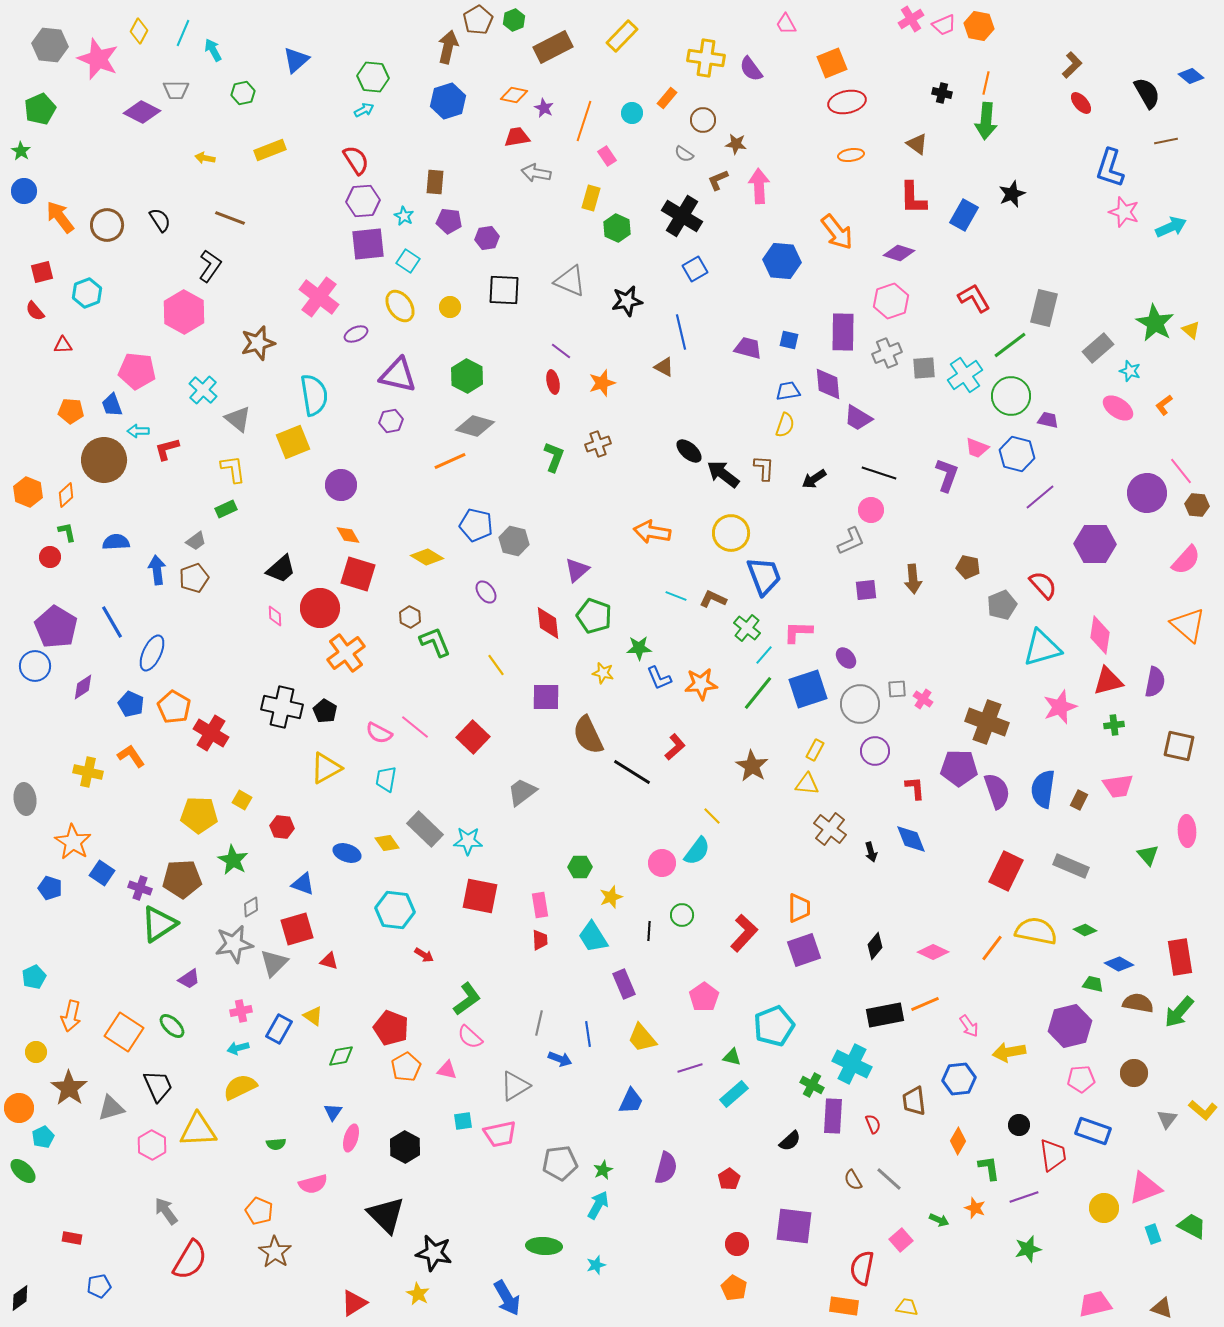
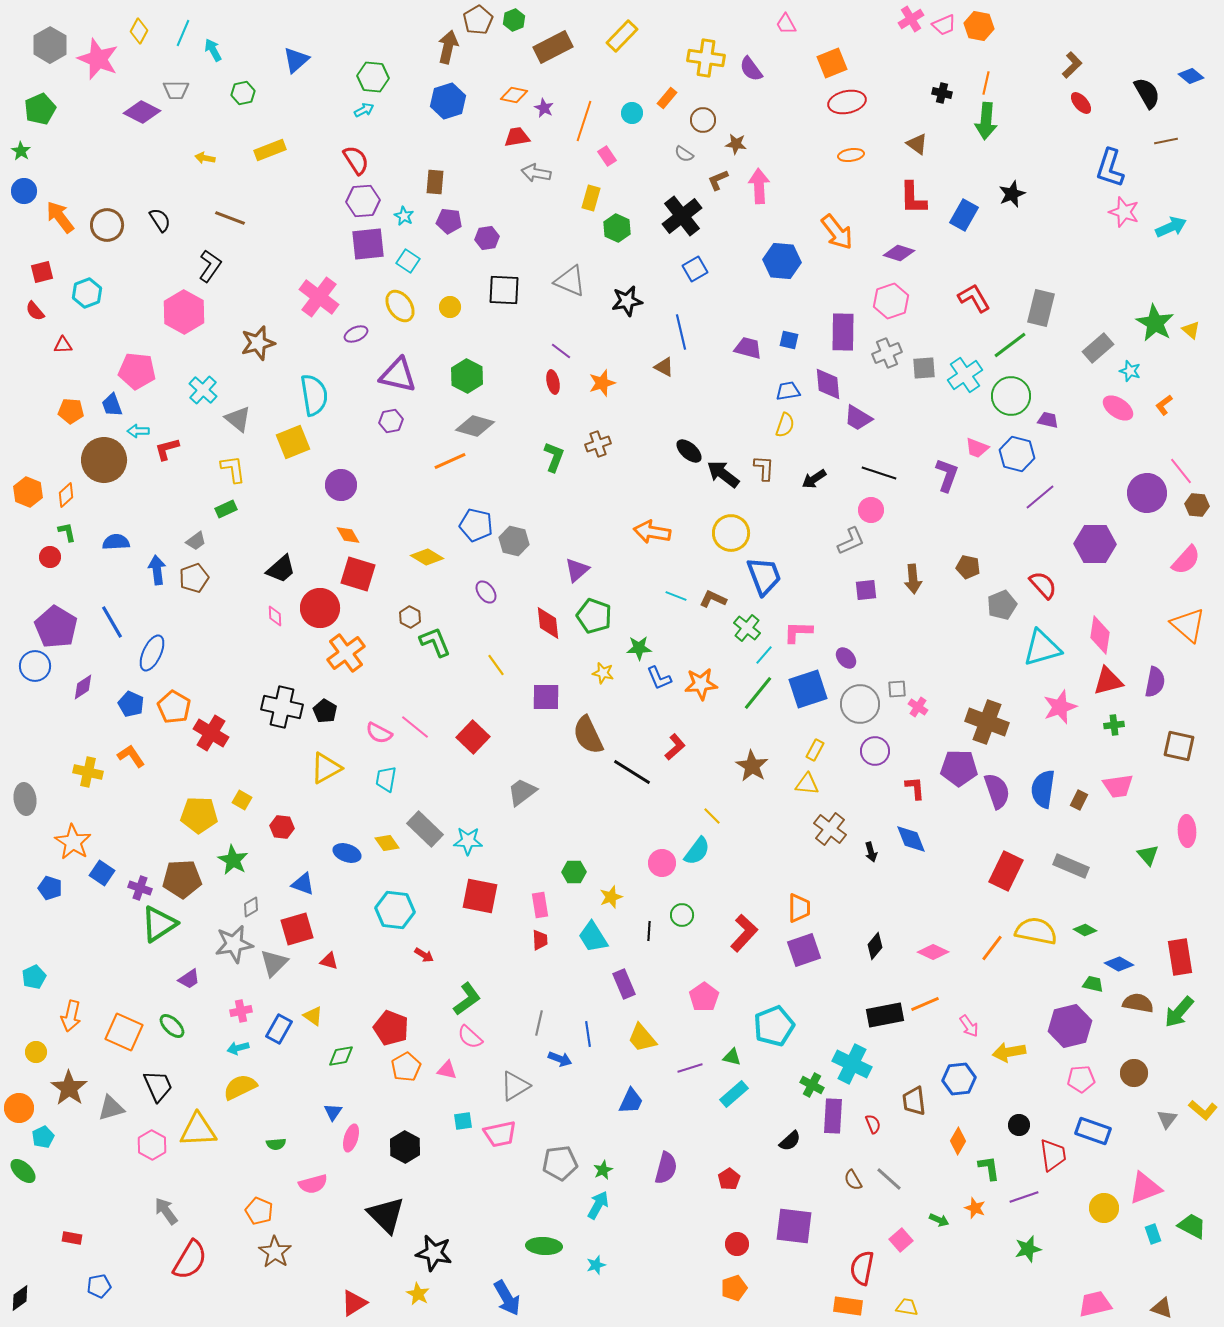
gray hexagon at (50, 45): rotated 24 degrees clockwise
black cross at (682, 216): rotated 21 degrees clockwise
gray rectangle at (1044, 308): moved 3 px left
pink cross at (923, 699): moved 5 px left, 8 px down
green hexagon at (580, 867): moved 6 px left, 5 px down
orange square at (124, 1032): rotated 9 degrees counterclockwise
orange pentagon at (734, 1288): rotated 25 degrees clockwise
orange rectangle at (844, 1306): moved 4 px right
